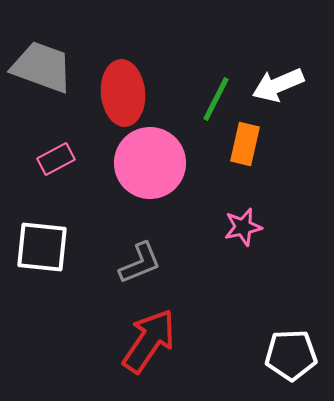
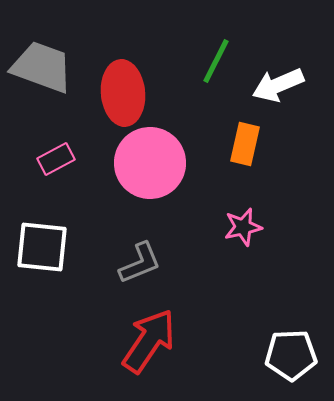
green line: moved 38 px up
